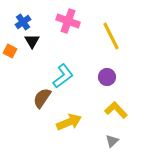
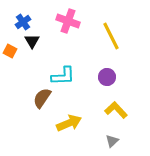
cyan L-shape: rotated 35 degrees clockwise
yellow arrow: moved 1 px down
